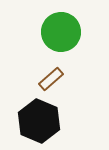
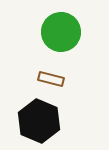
brown rectangle: rotated 55 degrees clockwise
